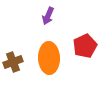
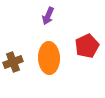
red pentagon: moved 2 px right
